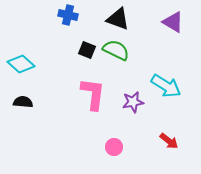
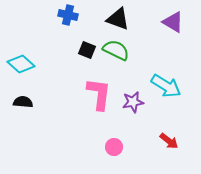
pink L-shape: moved 6 px right
